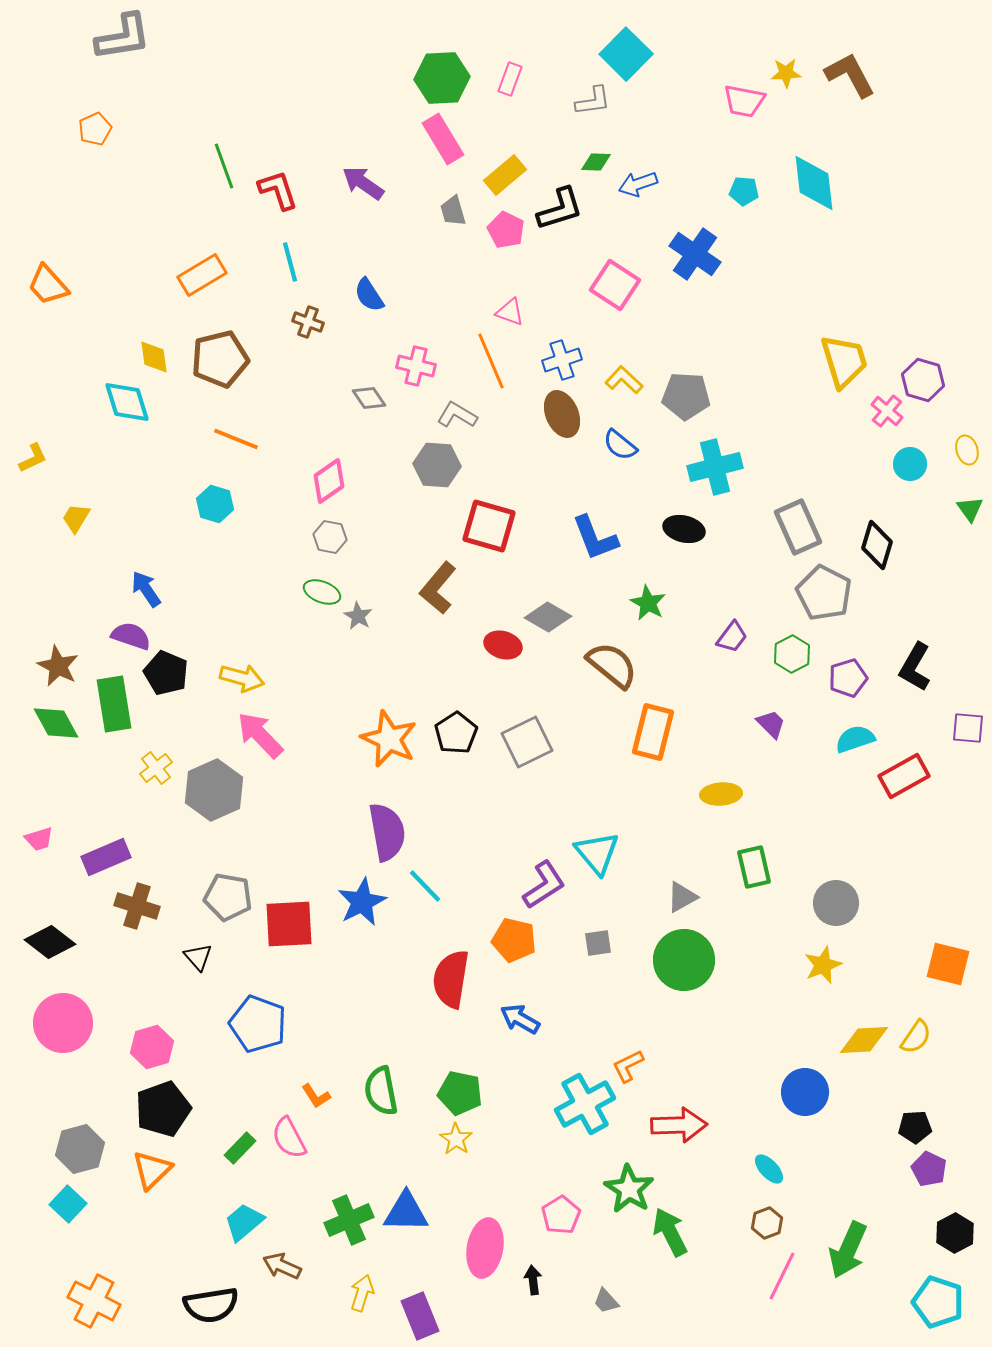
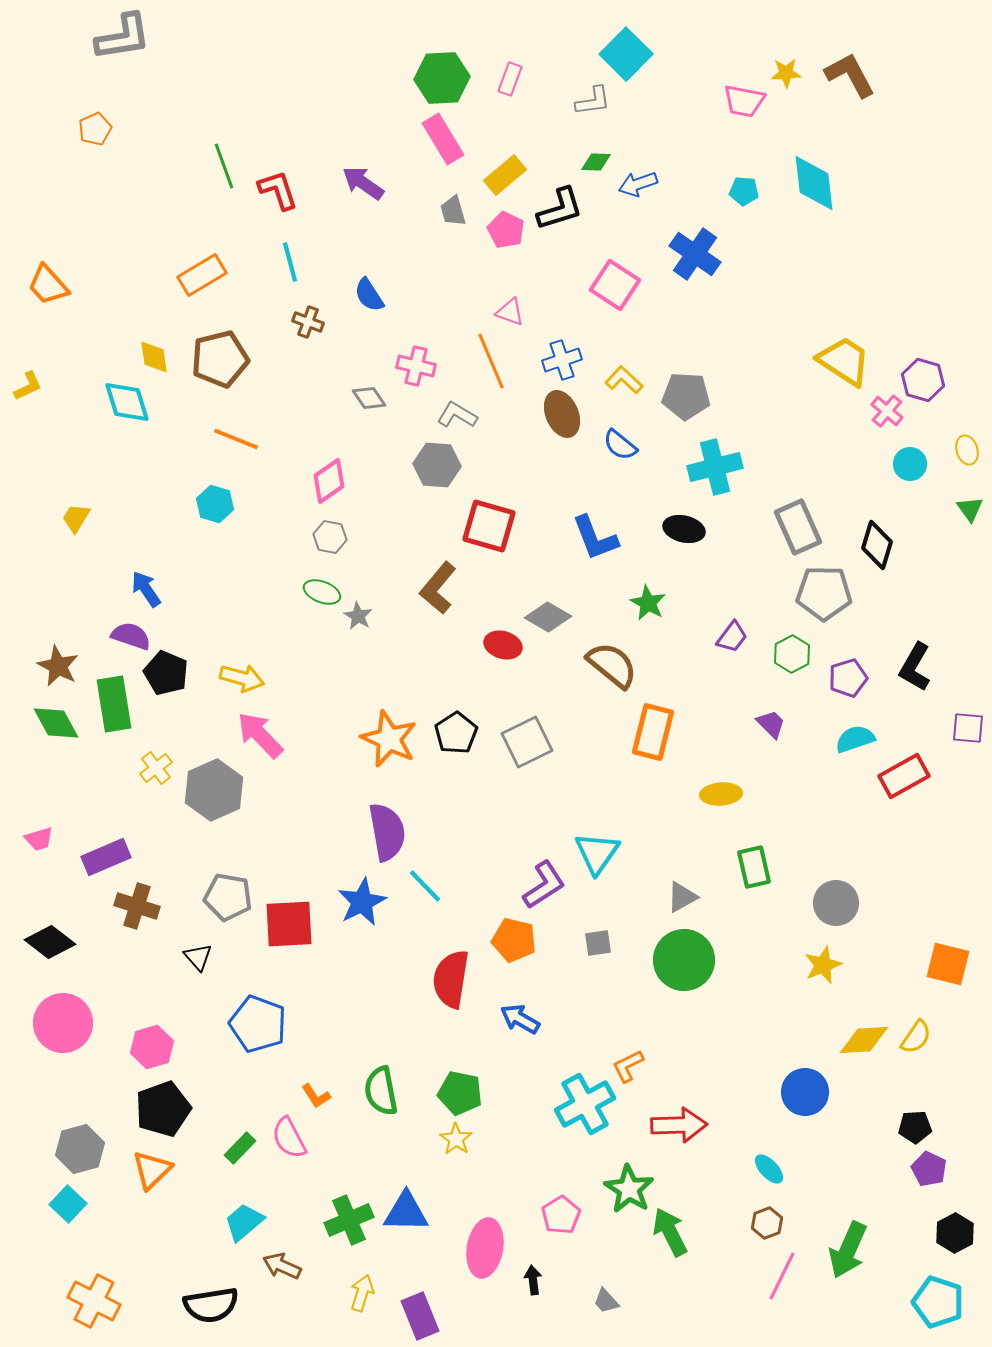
yellow trapezoid at (844, 361): rotated 40 degrees counterclockwise
yellow L-shape at (33, 458): moved 5 px left, 72 px up
gray pentagon at (824, 593): rotated 26 degrees counterclockwise
cyan triangle at (597, 853): rotated 15 degrees clockwise
